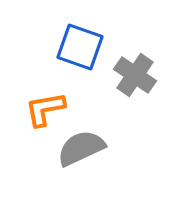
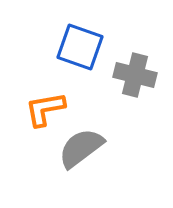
gray cross: rotated 21 degrees counterclockwise
gray semicircle: rotated 12 degrees counterclockwise
